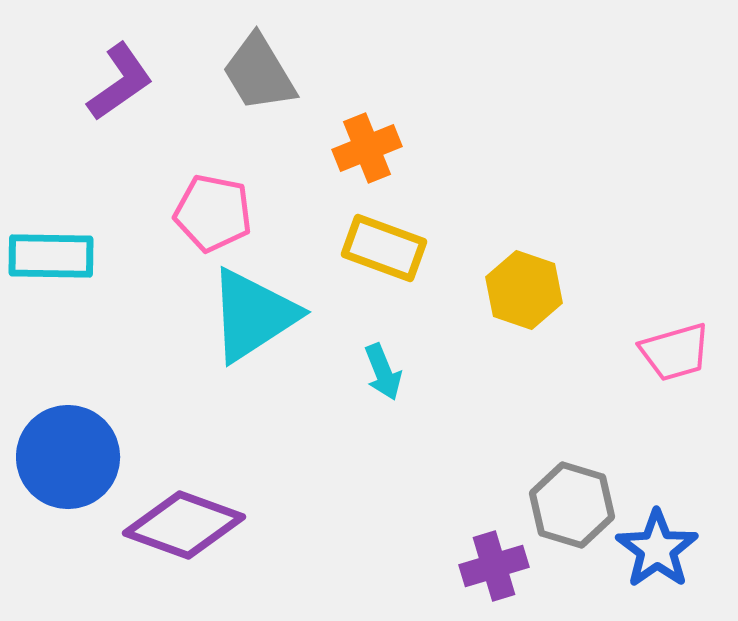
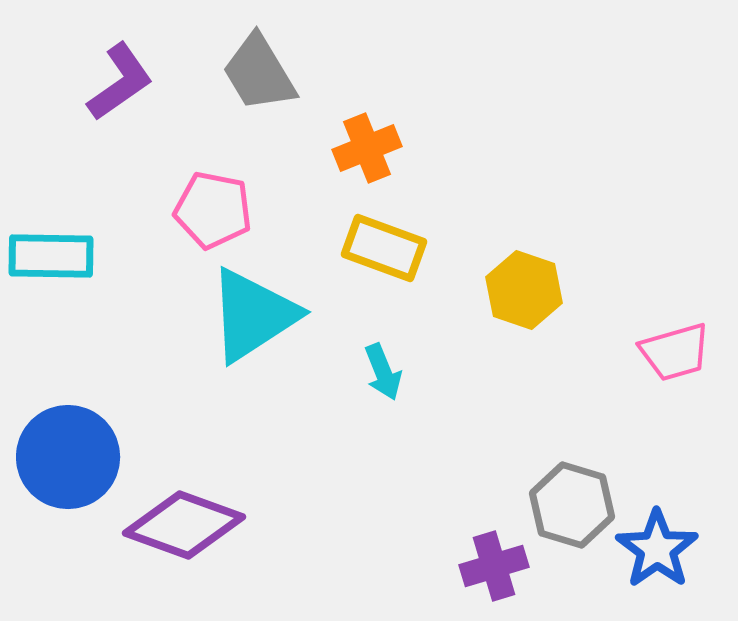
pink pentagon: moved 3 px up
